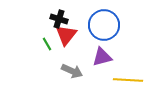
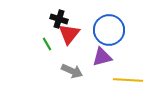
blue circle: moved 5 px right, 5 px down
red triangle: moved 3 px right, 1 px up
